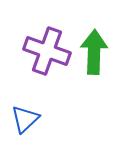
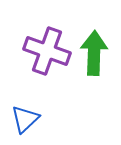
green arrow: moved 1 px down
